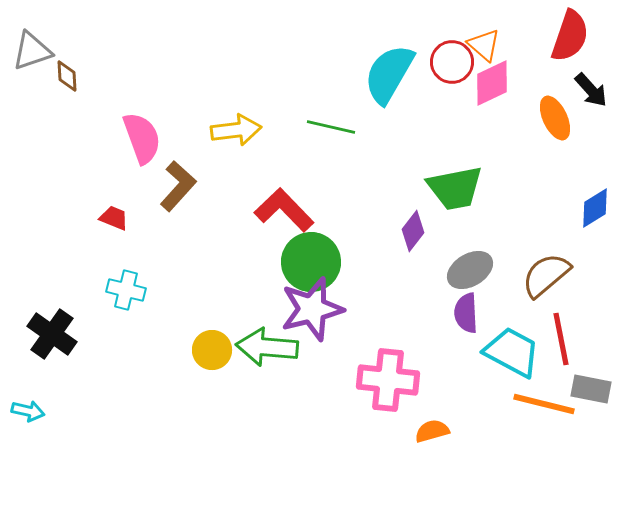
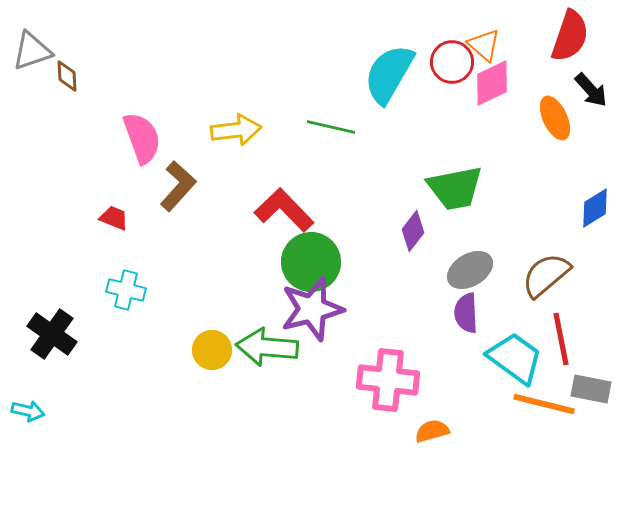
cyan trapezoid: moved 3 px right, 6 px down; rotated 8 degrees clockwise
